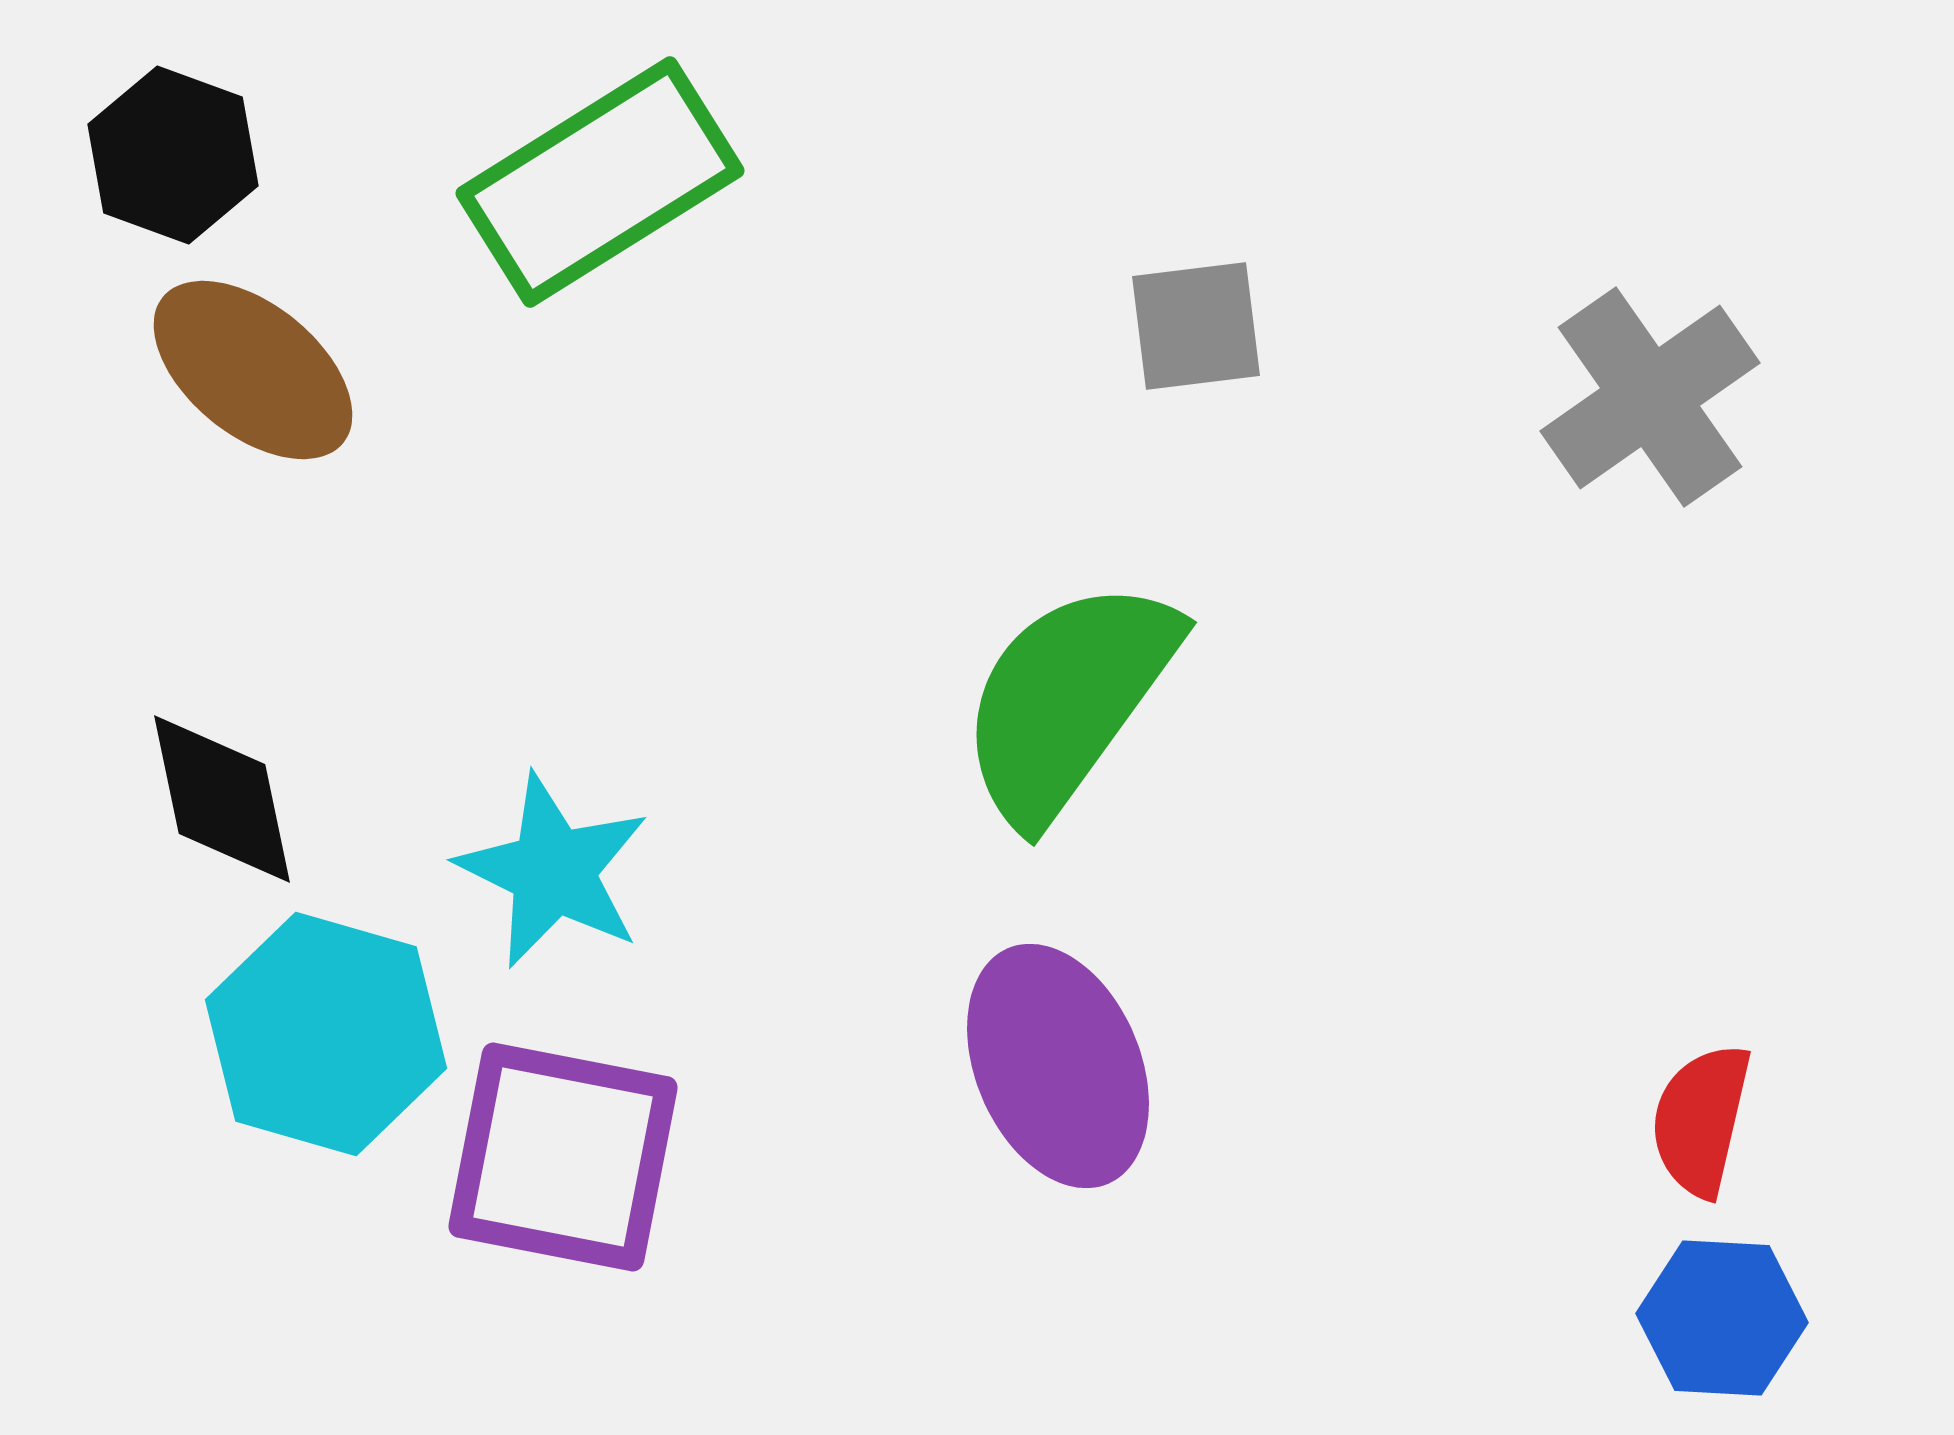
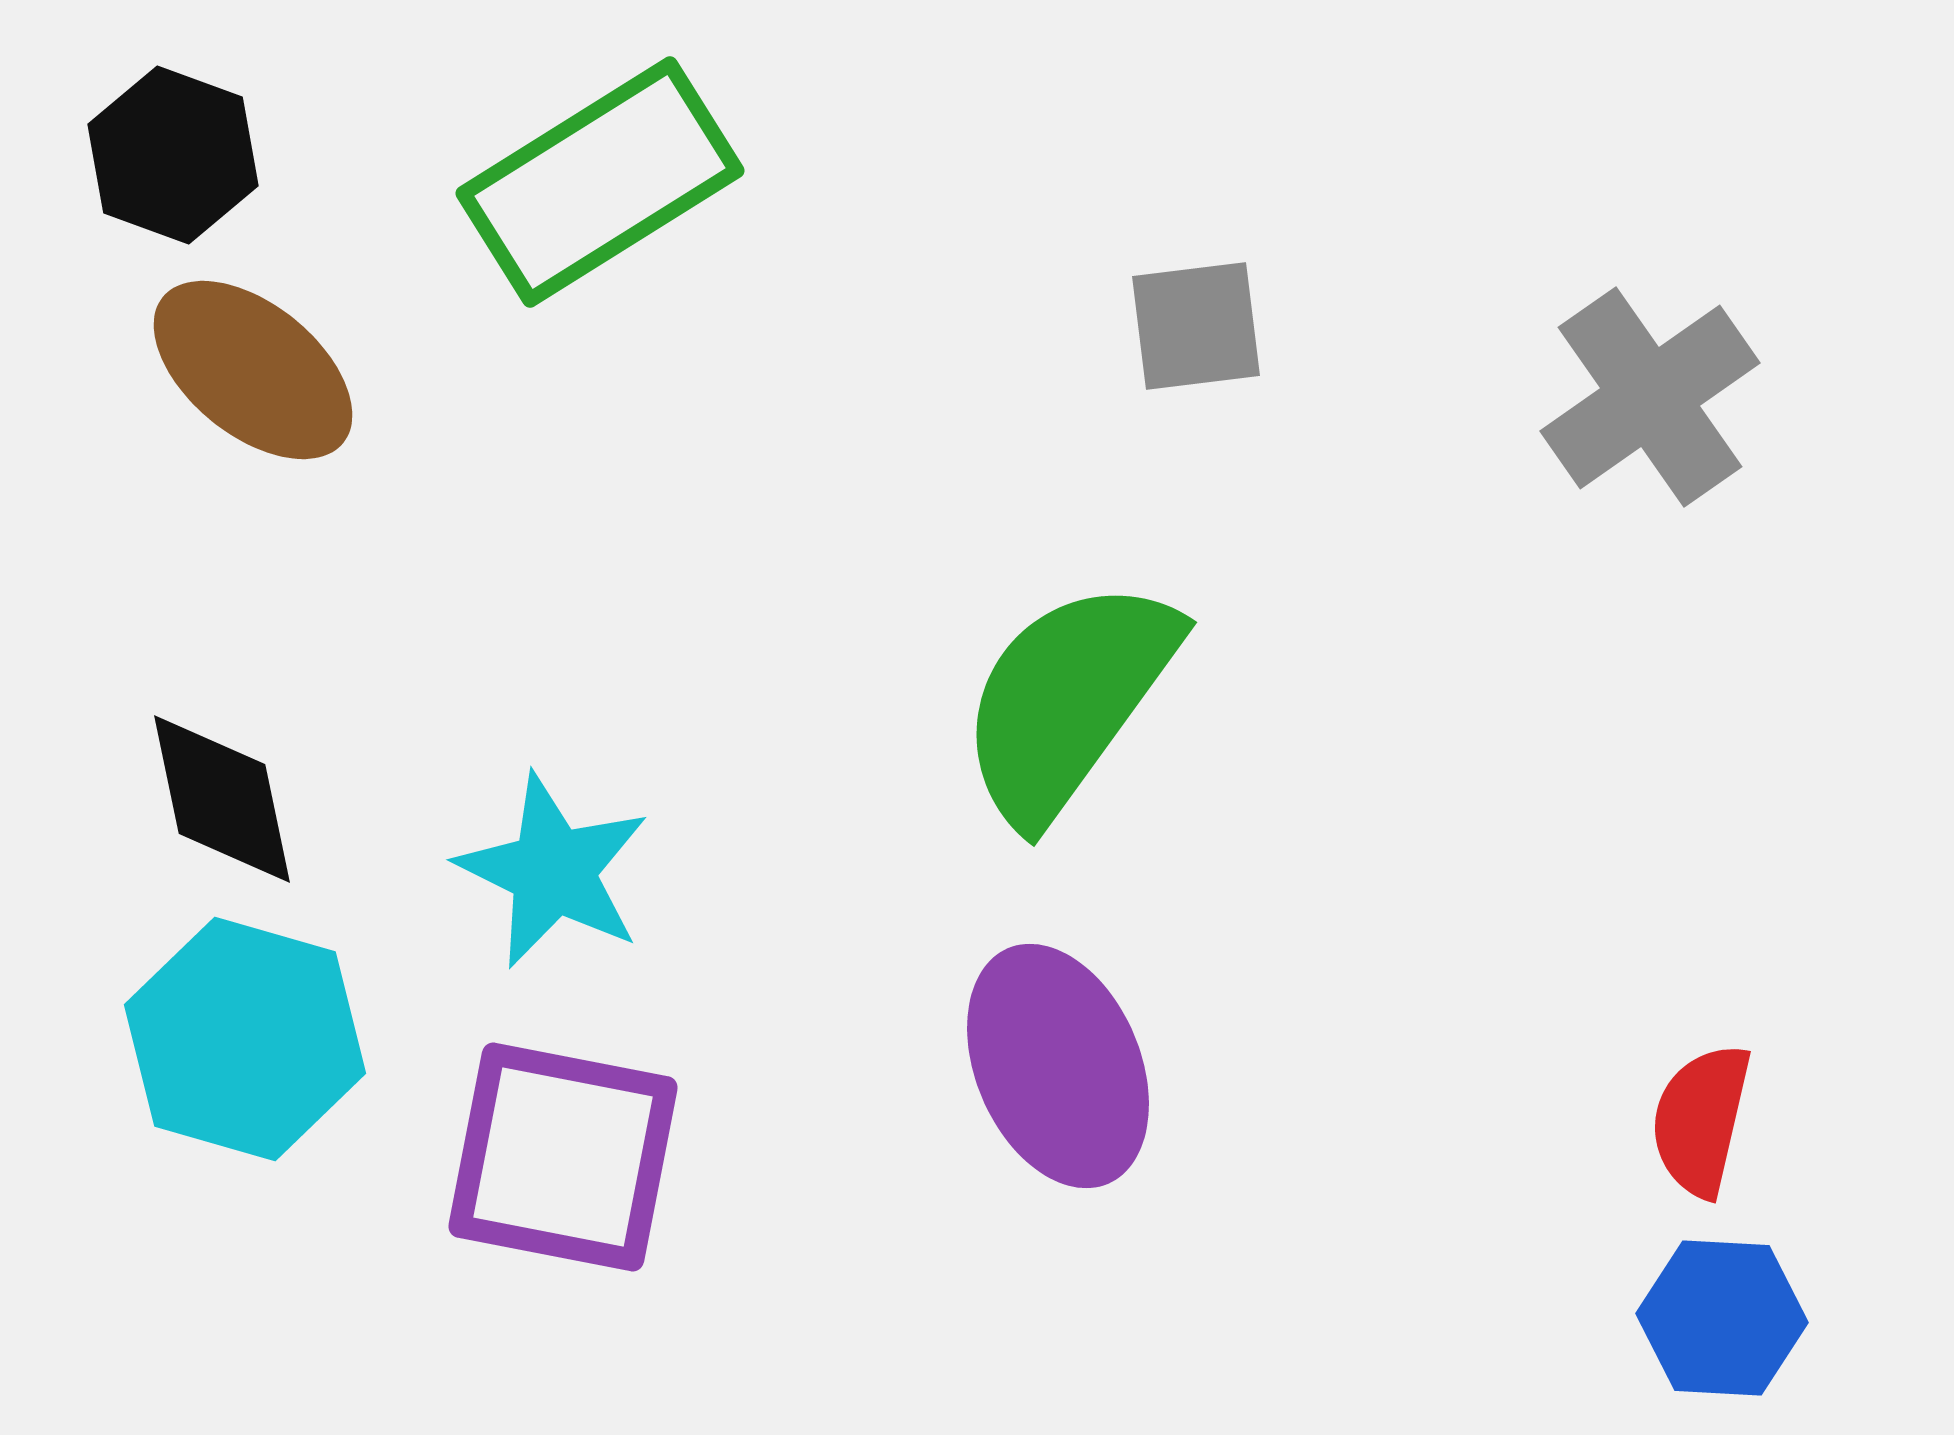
cyan hexagon: moved 81 px left, 5 px down
